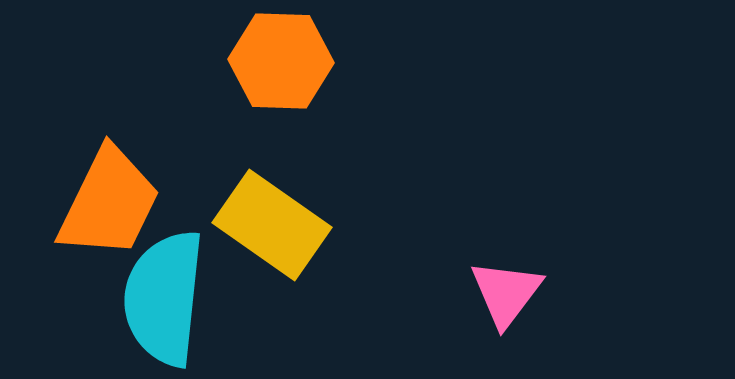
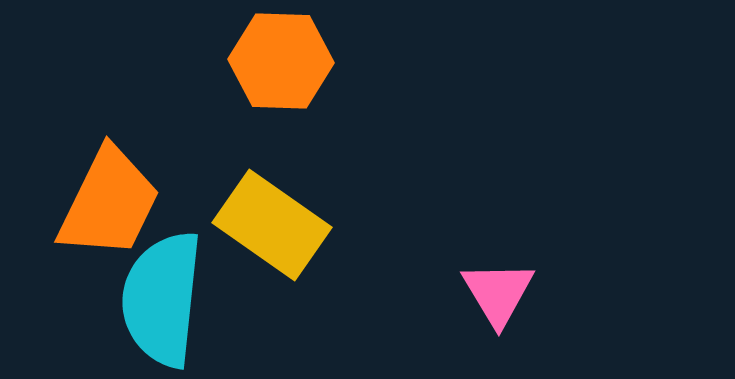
pink triangle: moved 8 px left; rotated 8 degrees counterclockwise
cyan semicircle: moved 2 px left, 1 px down
